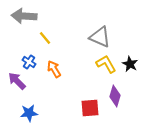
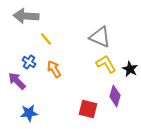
gray arrow: moved 2 px right
yellow line: moved 1 px right, 1 px down
black star: moved 5 px down
red square: moved 2 px left, 1 px down; rotated 18 degrees clockwise
